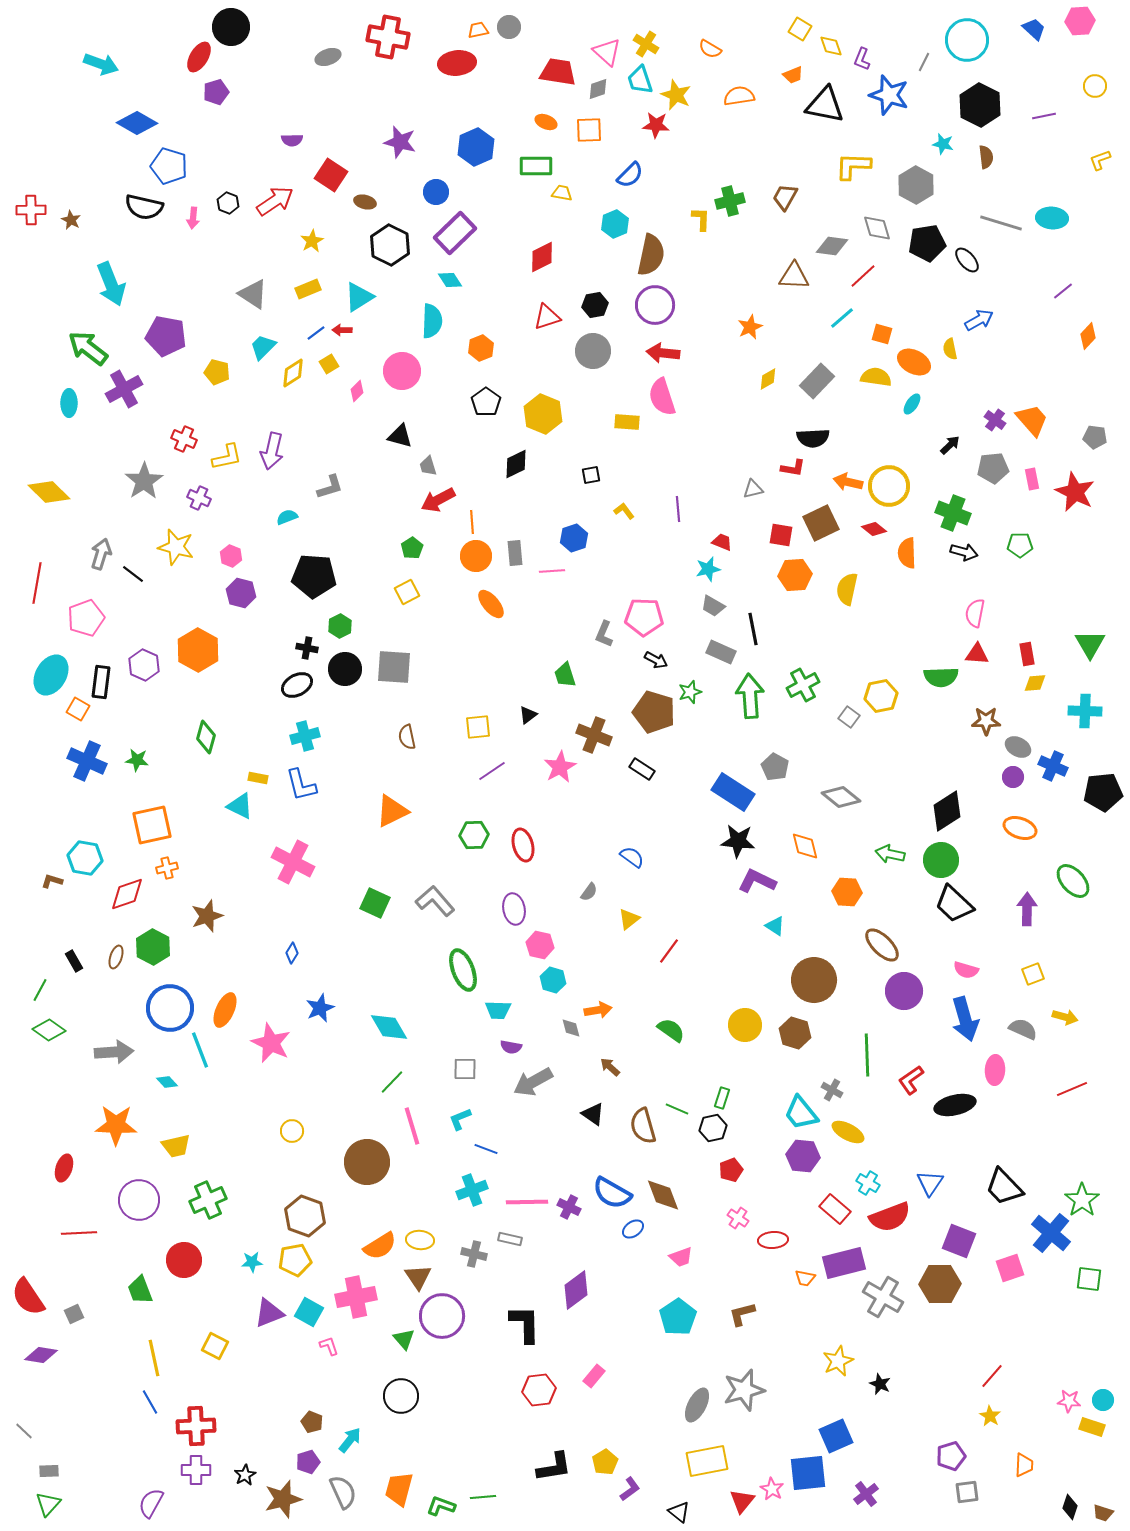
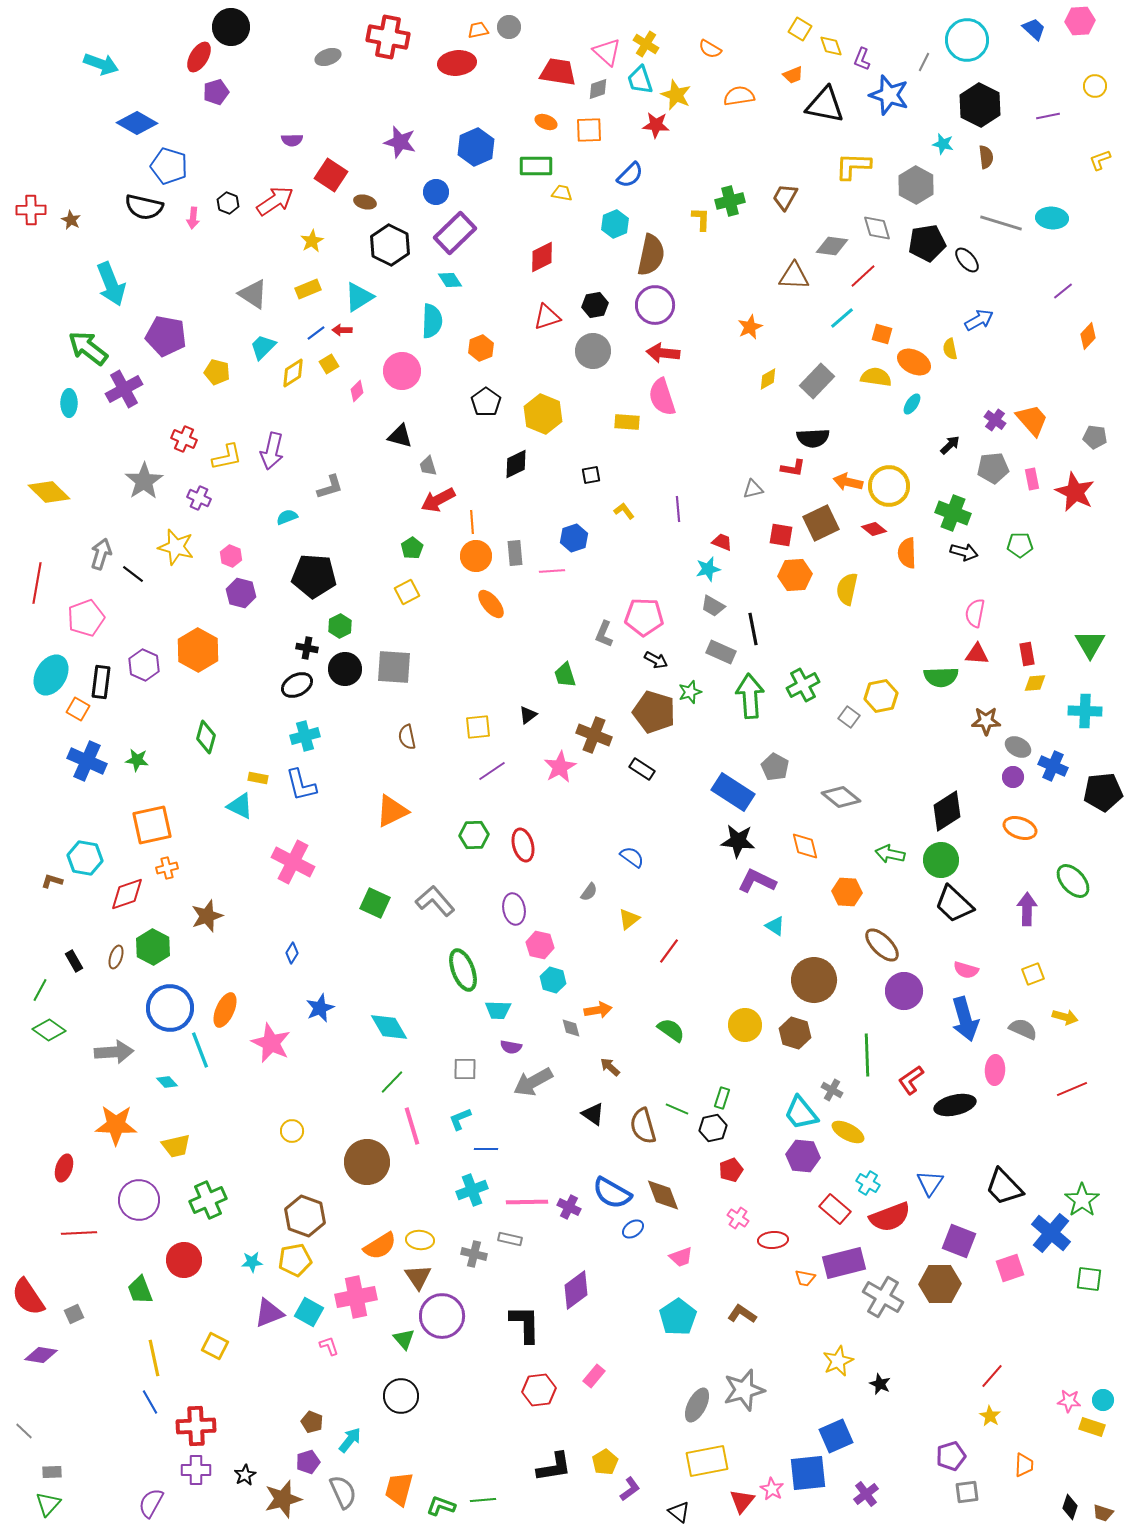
purple line at (1044, 116): moved 4 px right
blue line at (486, 1149): rotated 20 degrees counterclockwise
brown L-shape at (742, 1314): rotated 48 degrees clockwise
gray rectangle at (49, 1471): moved 3 px right, 1 px down
green line at (483, 1497): moved 3 px down
